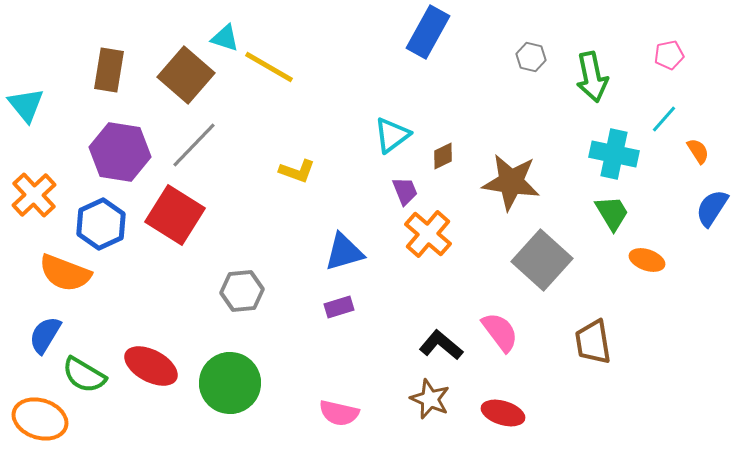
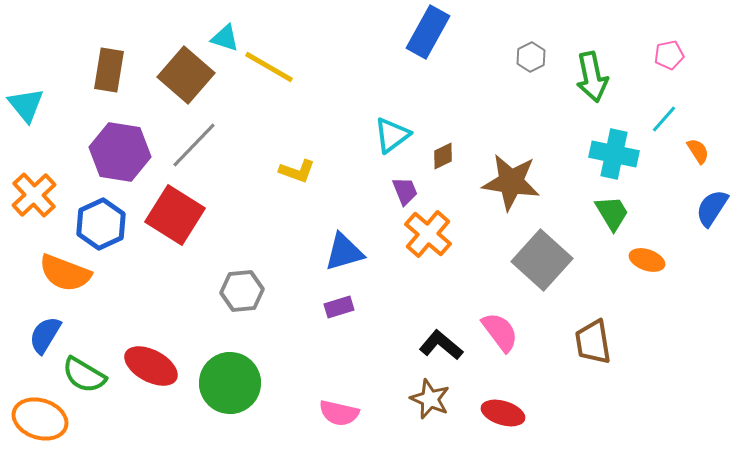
gray hexagon at (531, 57): rotated 20 degrees clockwise
